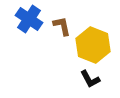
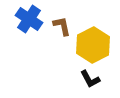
yellow hexagon: rotated 12 degrees clockwise
